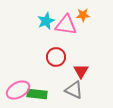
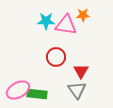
cyan star: rotated 24 degrees clockwise
gray triangle: moved 3 px right; rotated 30 degrees clockwise
